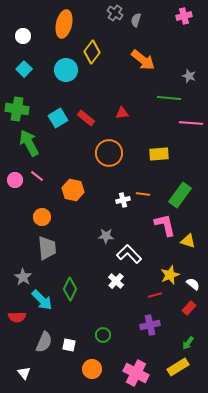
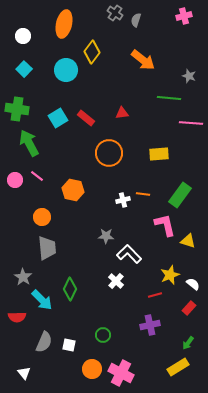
pink cross at (136, 373): moved 15 px left
